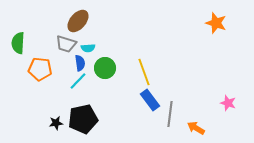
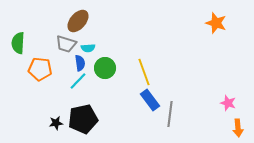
orange arrow: moved 42 px right; rotated 126 degrees counterclockwise
